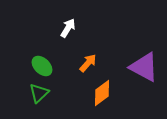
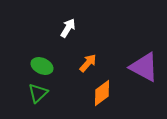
green ellipse: rotated 20 degrees counterclockwise
green triangle: moved 1 px left
